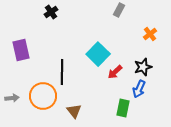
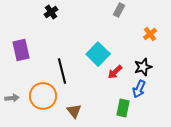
black line: moved 1 px up; rotated 15 degrees counterclockwise
